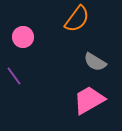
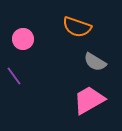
orange semicircle: moved 8 px down; rotated 72 degrees clockwise
pink circle: moved 2 px down
